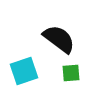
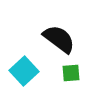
cyan square: rotated 24 degrees counterclockwise
